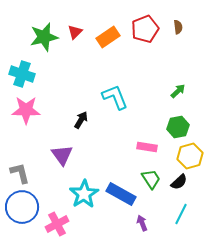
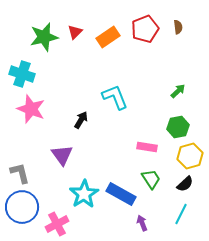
pink star: moved 5 px right, 1 px up; rotated 20 degrees clockwise
black semicircle: moved 6 px right, 2 px down
